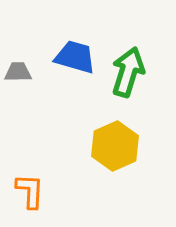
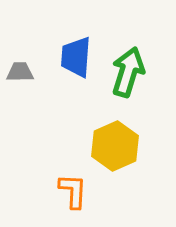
blue trapezoid: moved 1 px right; rotated 102 degrees counterclockwise
gray trapezoid: moved 2 px right
orange L-shape: moved 43 px right
